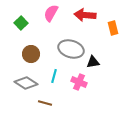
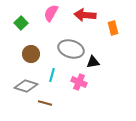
cyan line: moved 2 px left, 1 px up
gray diamond: moved 3 px down; rotated 15 degrees counterclockwise
